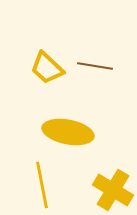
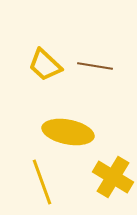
yellow trapezoid: moved 2 px left, 3 px up
yellow line: moved 3 px up; rotated 9 degrees counterclockwise
yellow cross: moved 13 px up
